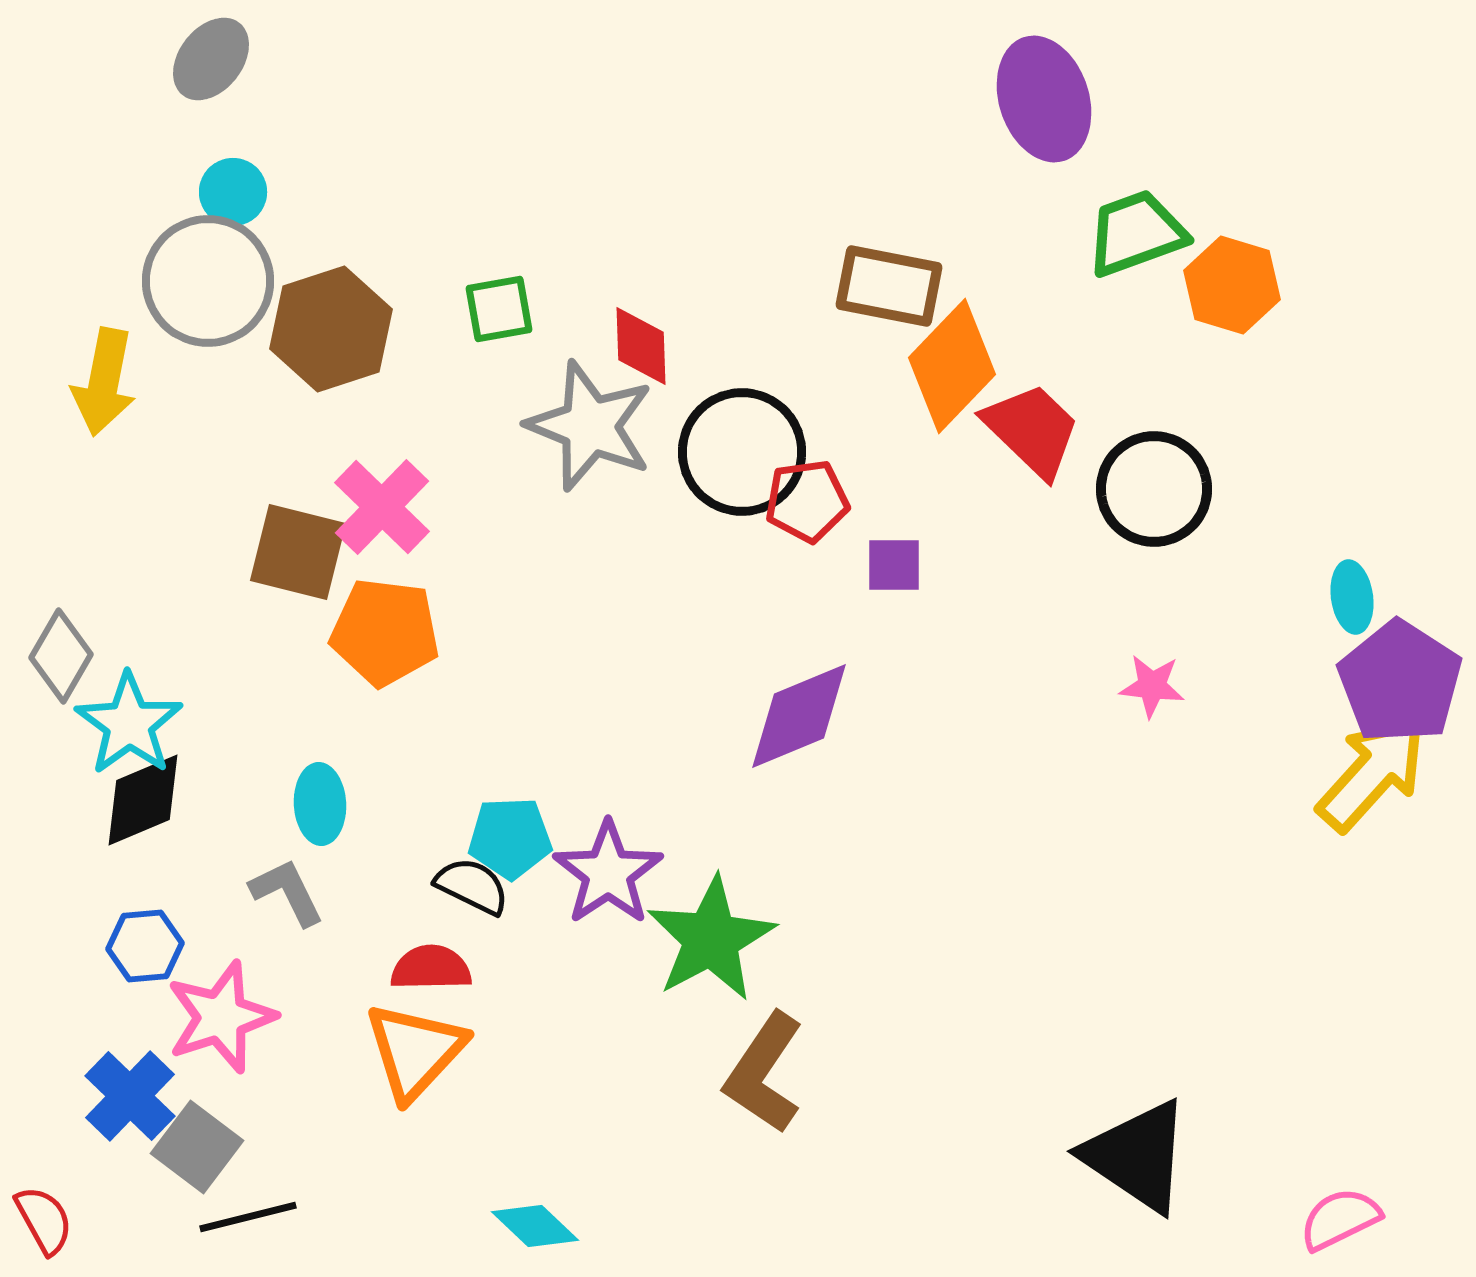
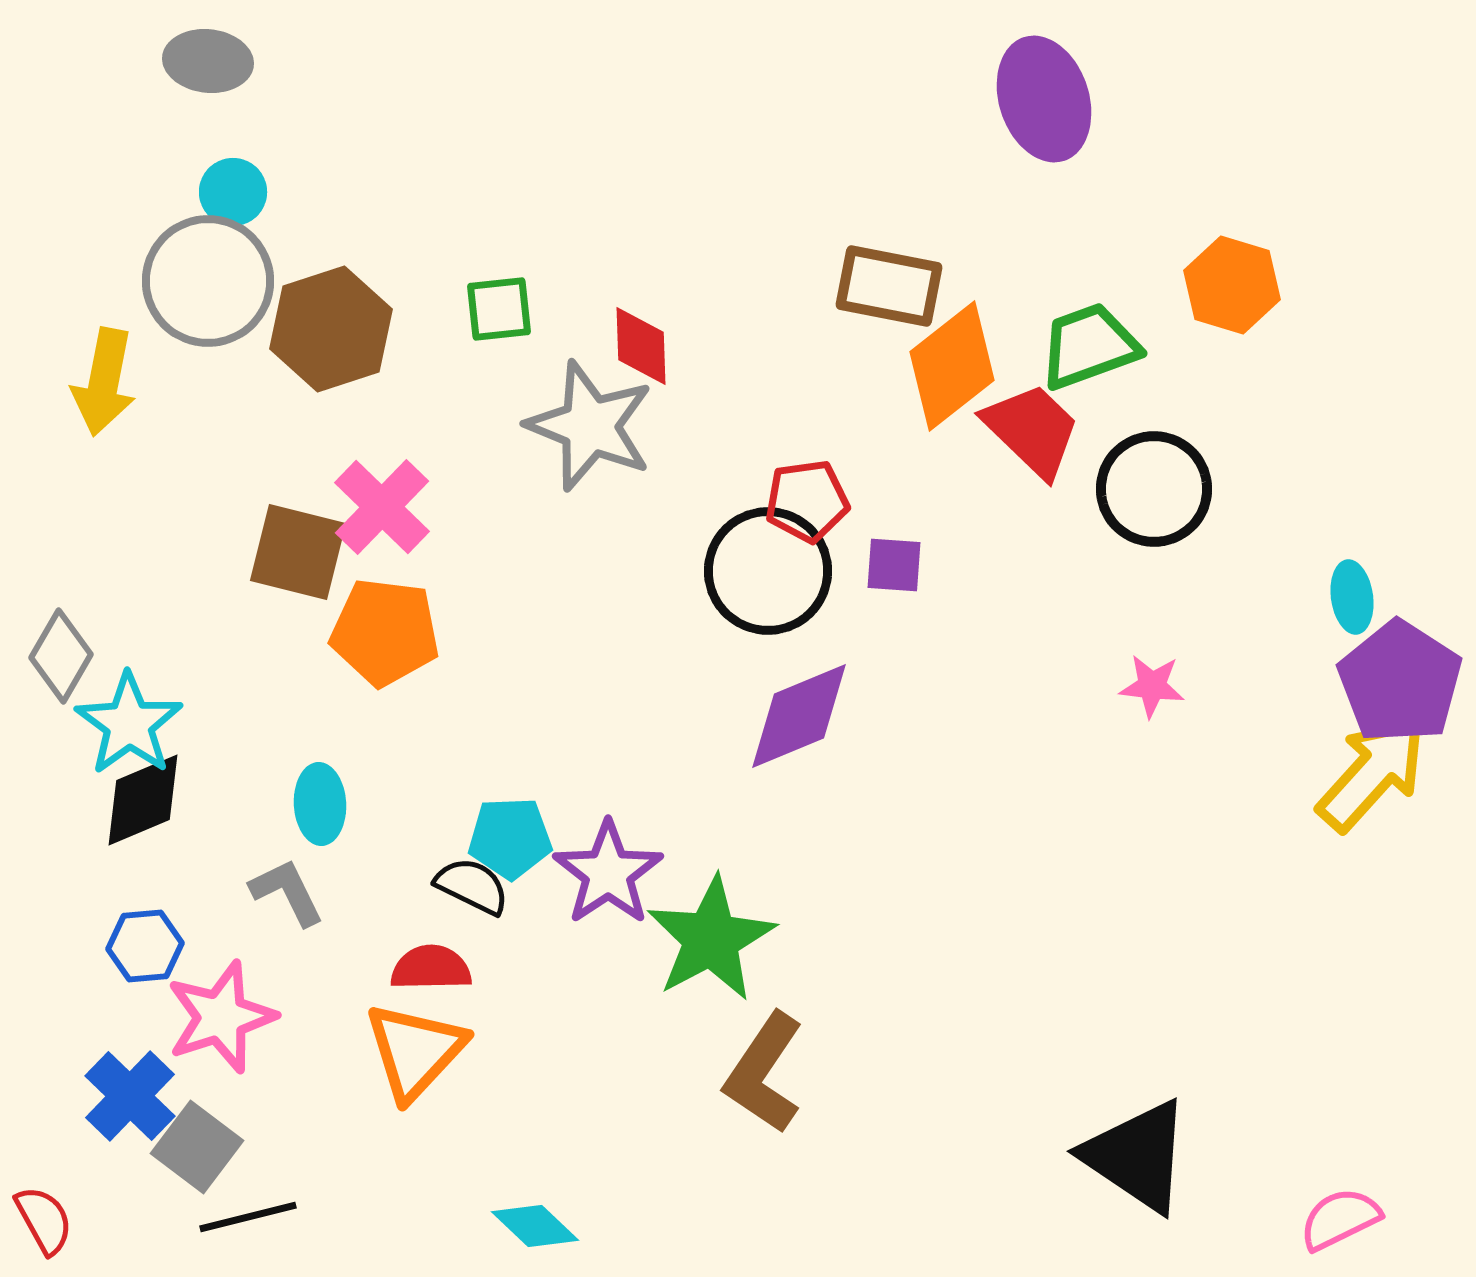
gray ellipse at (211, 59): moved 3 px left, 2 px down; rotated 58 degrees clockwise
green trapezoid at (1136, 233): moved 47 px left, 113 px down
green square at (499, 309): rotated 4 degrees clockwise
orange diamond at (952, 366): rotated 8 degrees clockwise
black circle at (742, 452): moved 26 px right, 119 px down
purple square at (894, 565): rotated 4 degrees clockwise
